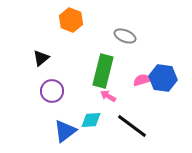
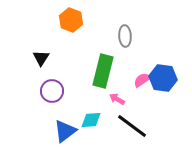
gray ellipse: rotated 65 degrees clockwise
black triangle: rotated 18 degrees counterclockwise
pink semicircle: rotated 18 degrees counterclockwise
pink arrow: moved 9 px right, 3 px down
